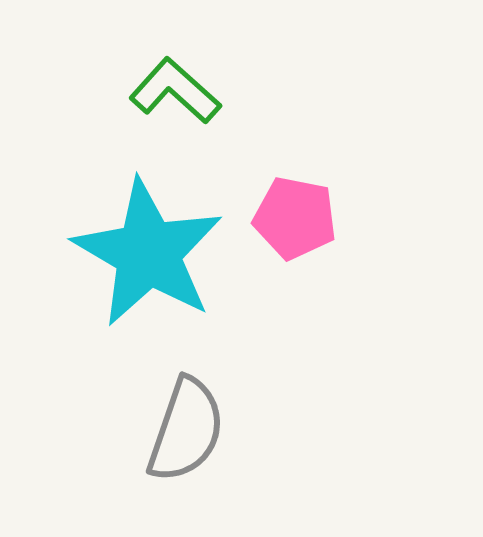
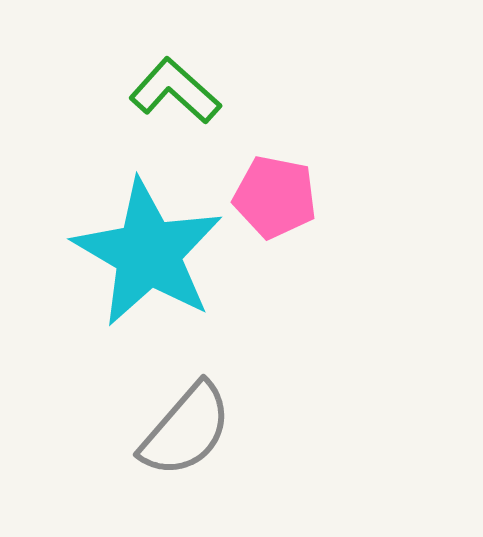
pink pentagon: moved 20 px left, 21 px up
gray semicircle: rotated 22 degrees clockwise
